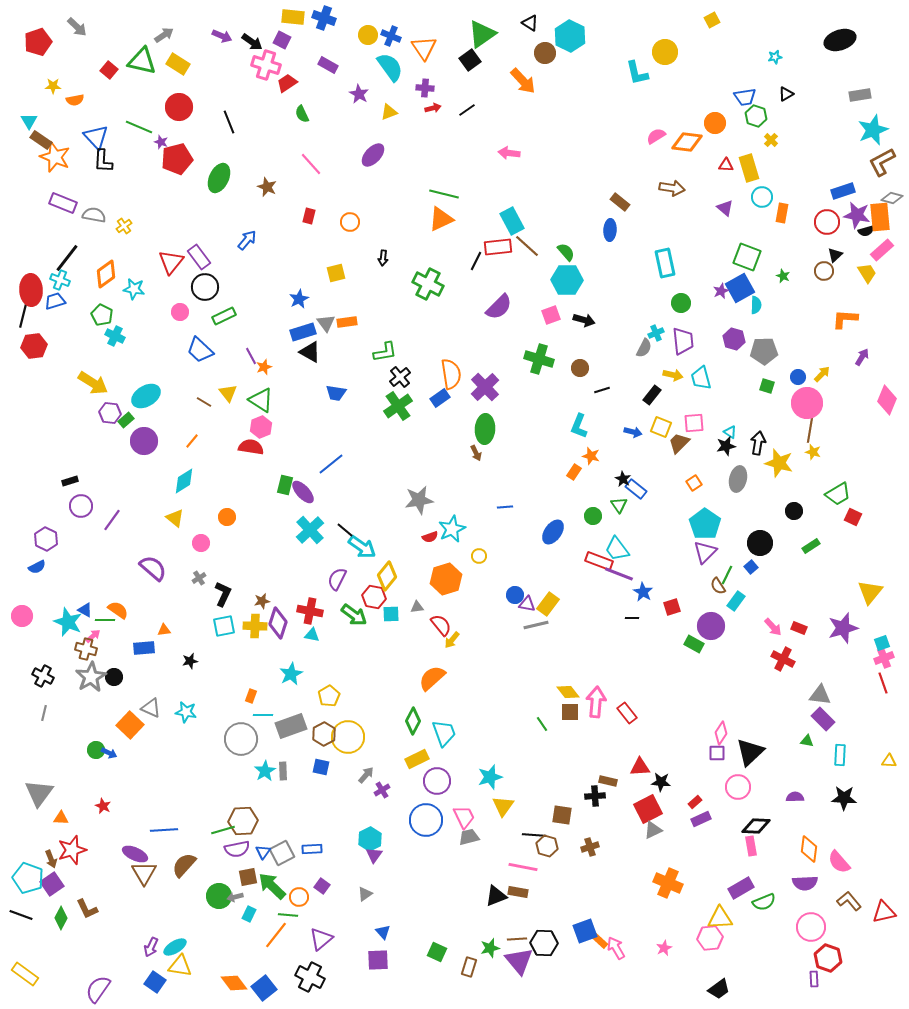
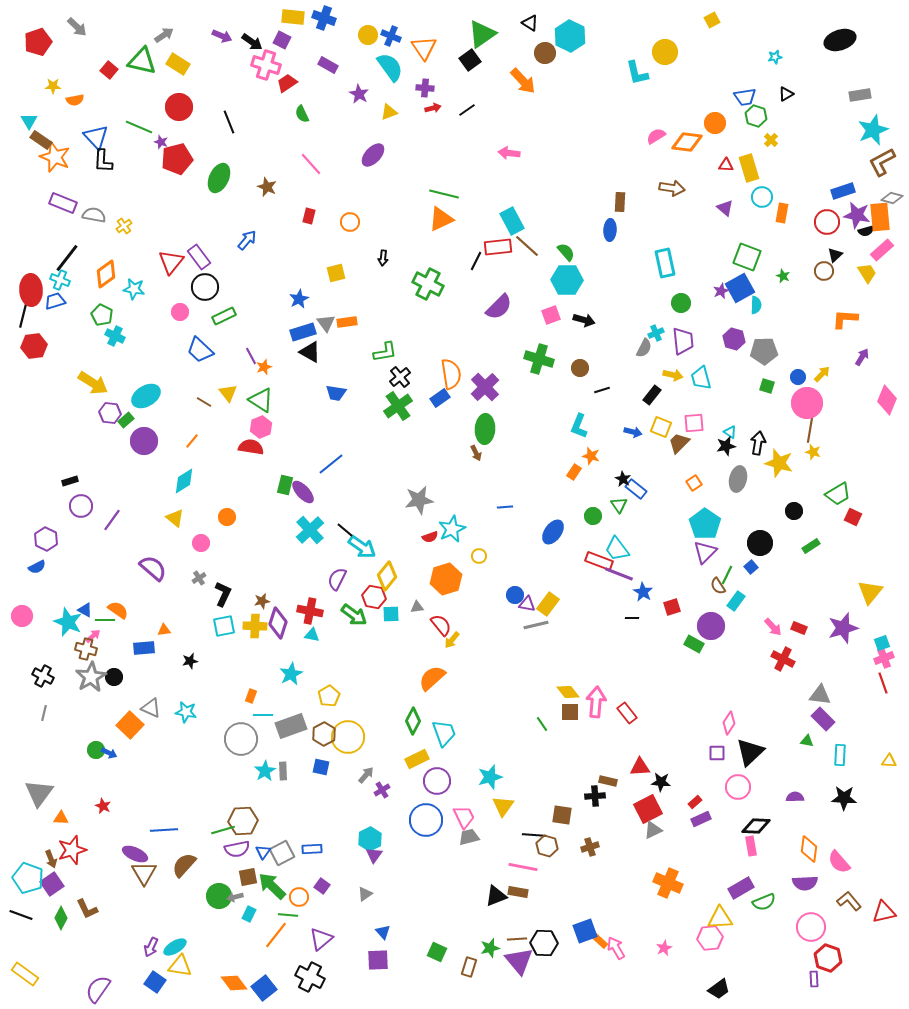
brown rectangle at (620, 202): rotated 54 degrees clockwise
pink diamond at (721, 733): moved 8 px right, 10 px up
